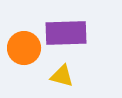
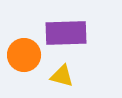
orange circle: moved 7 px down
